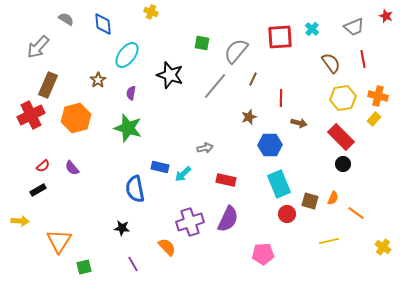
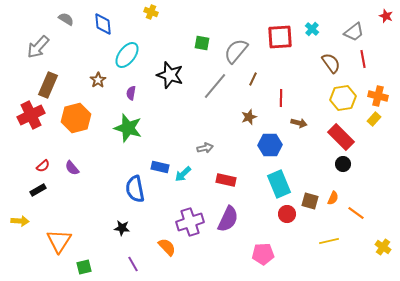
gray trapezoid at (354, 27): moved 5 px down; rotated 15 degrees counterclockwise
